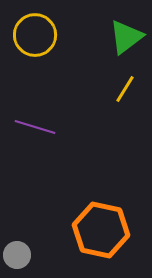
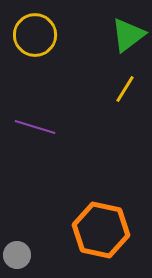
green triangle: moved 2 px right, 2 px up
